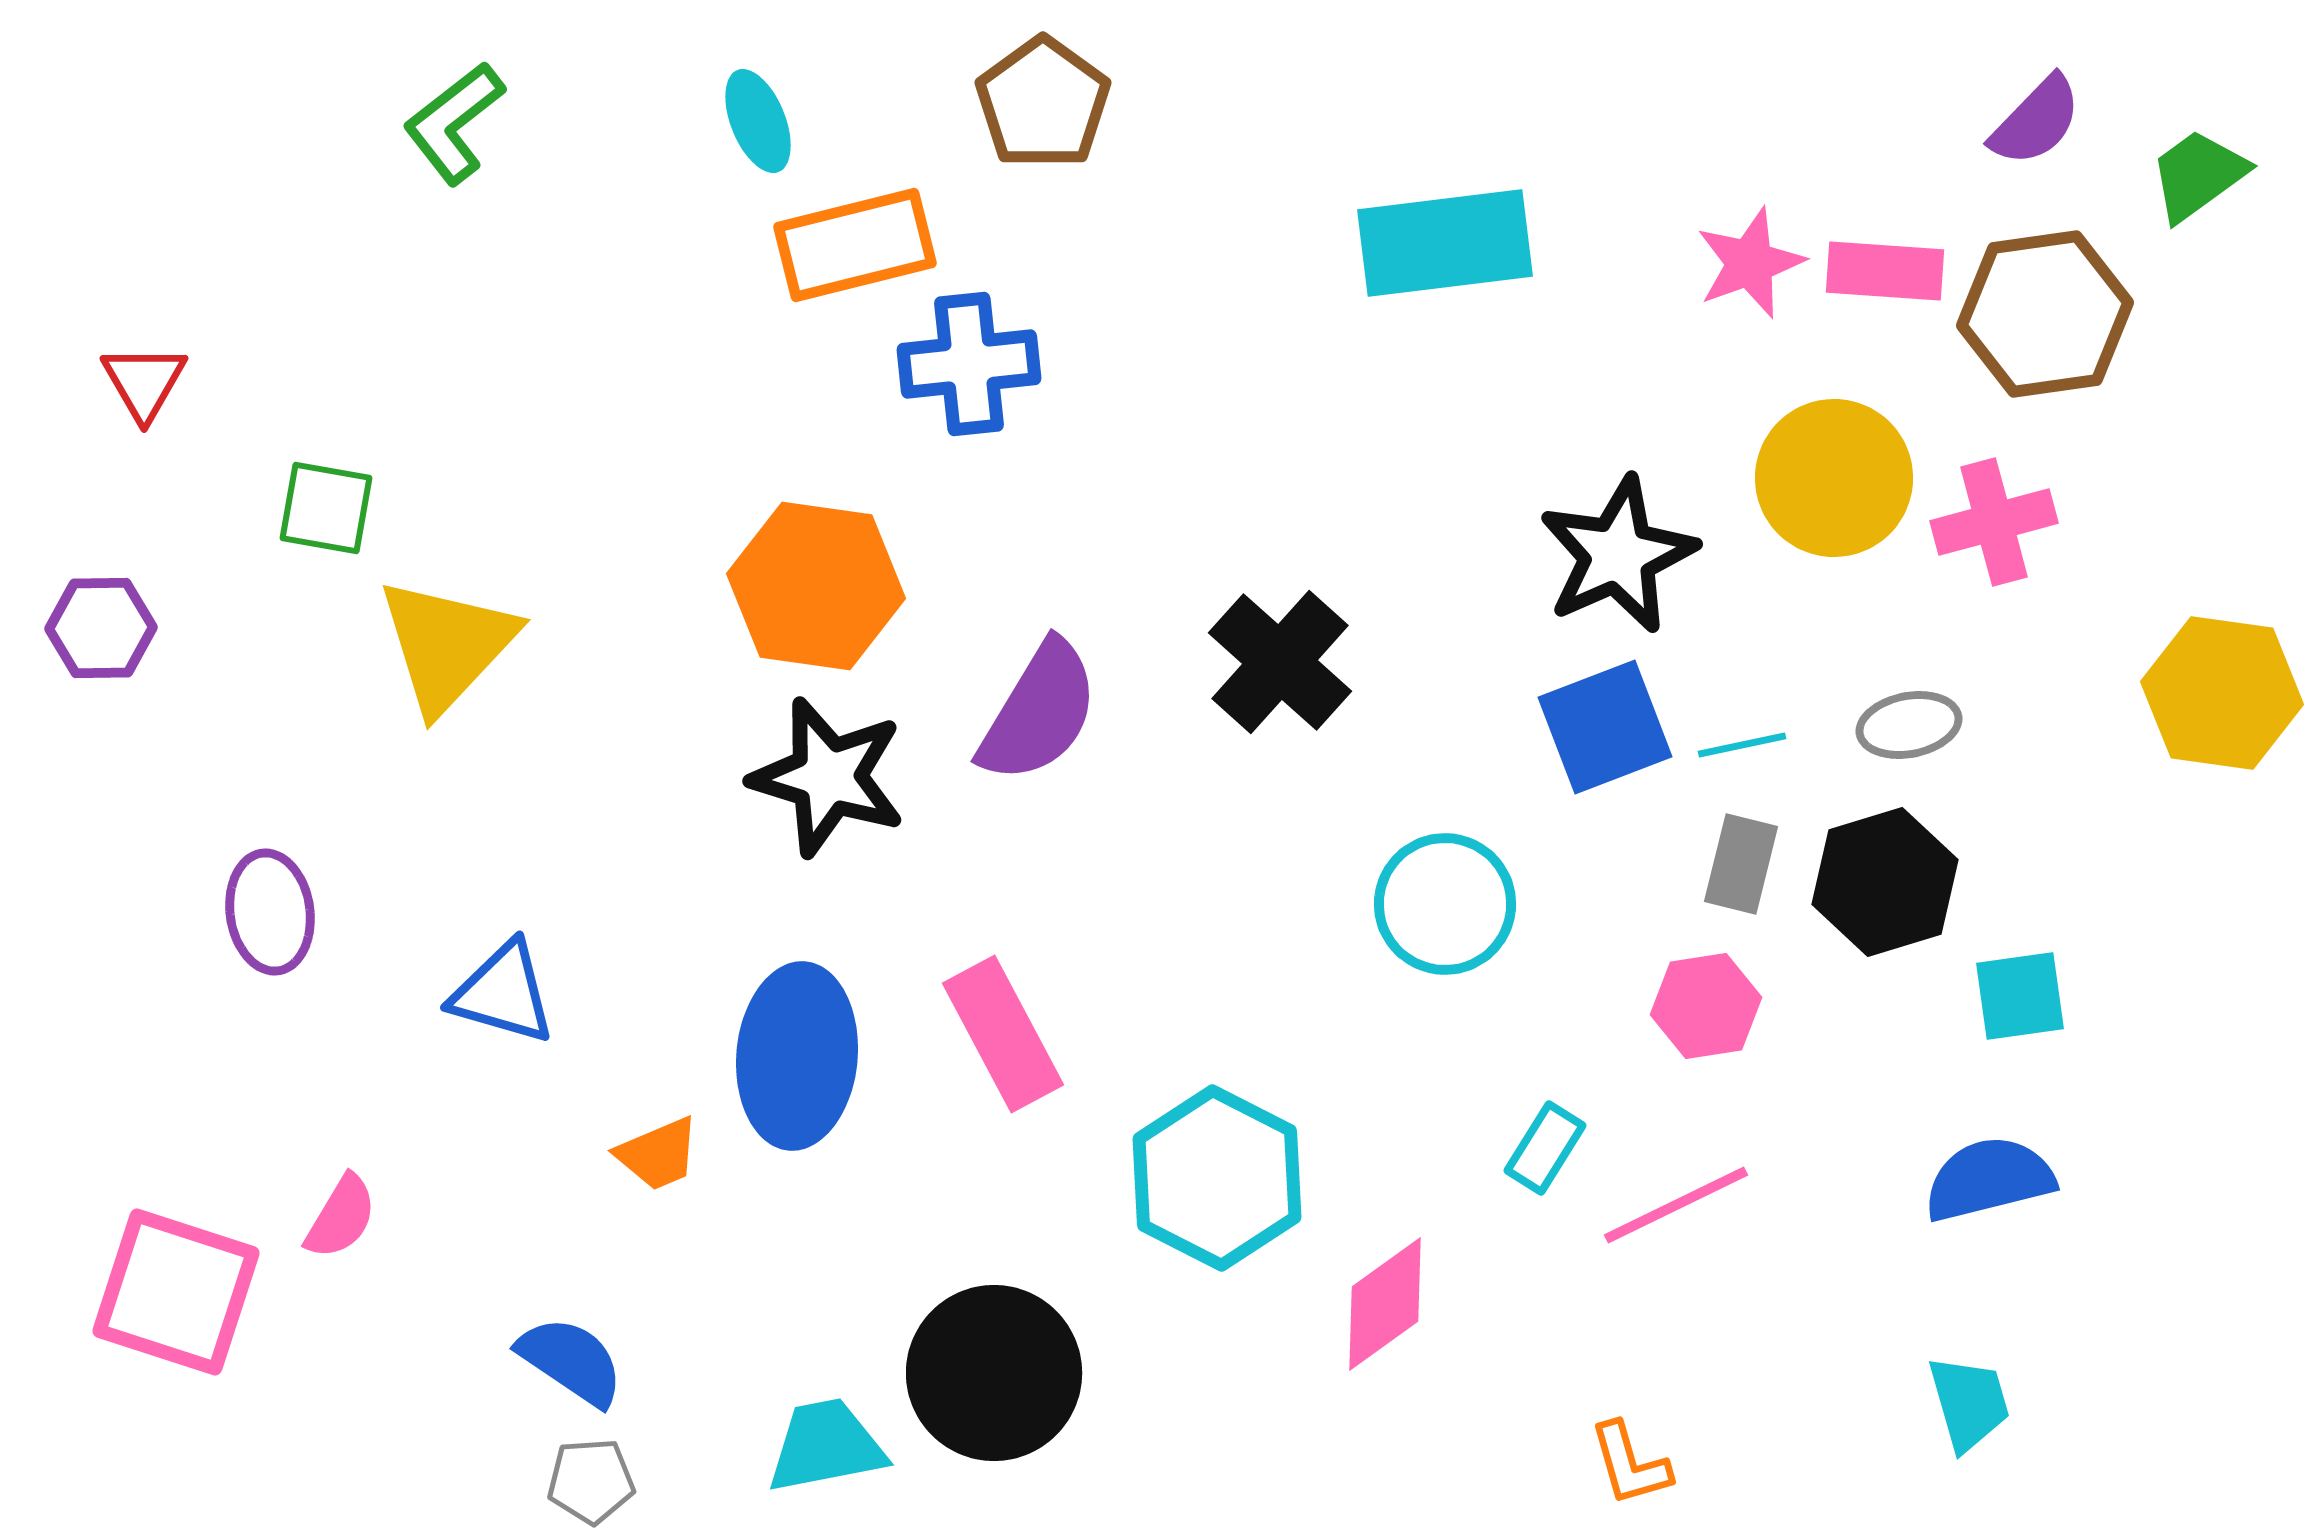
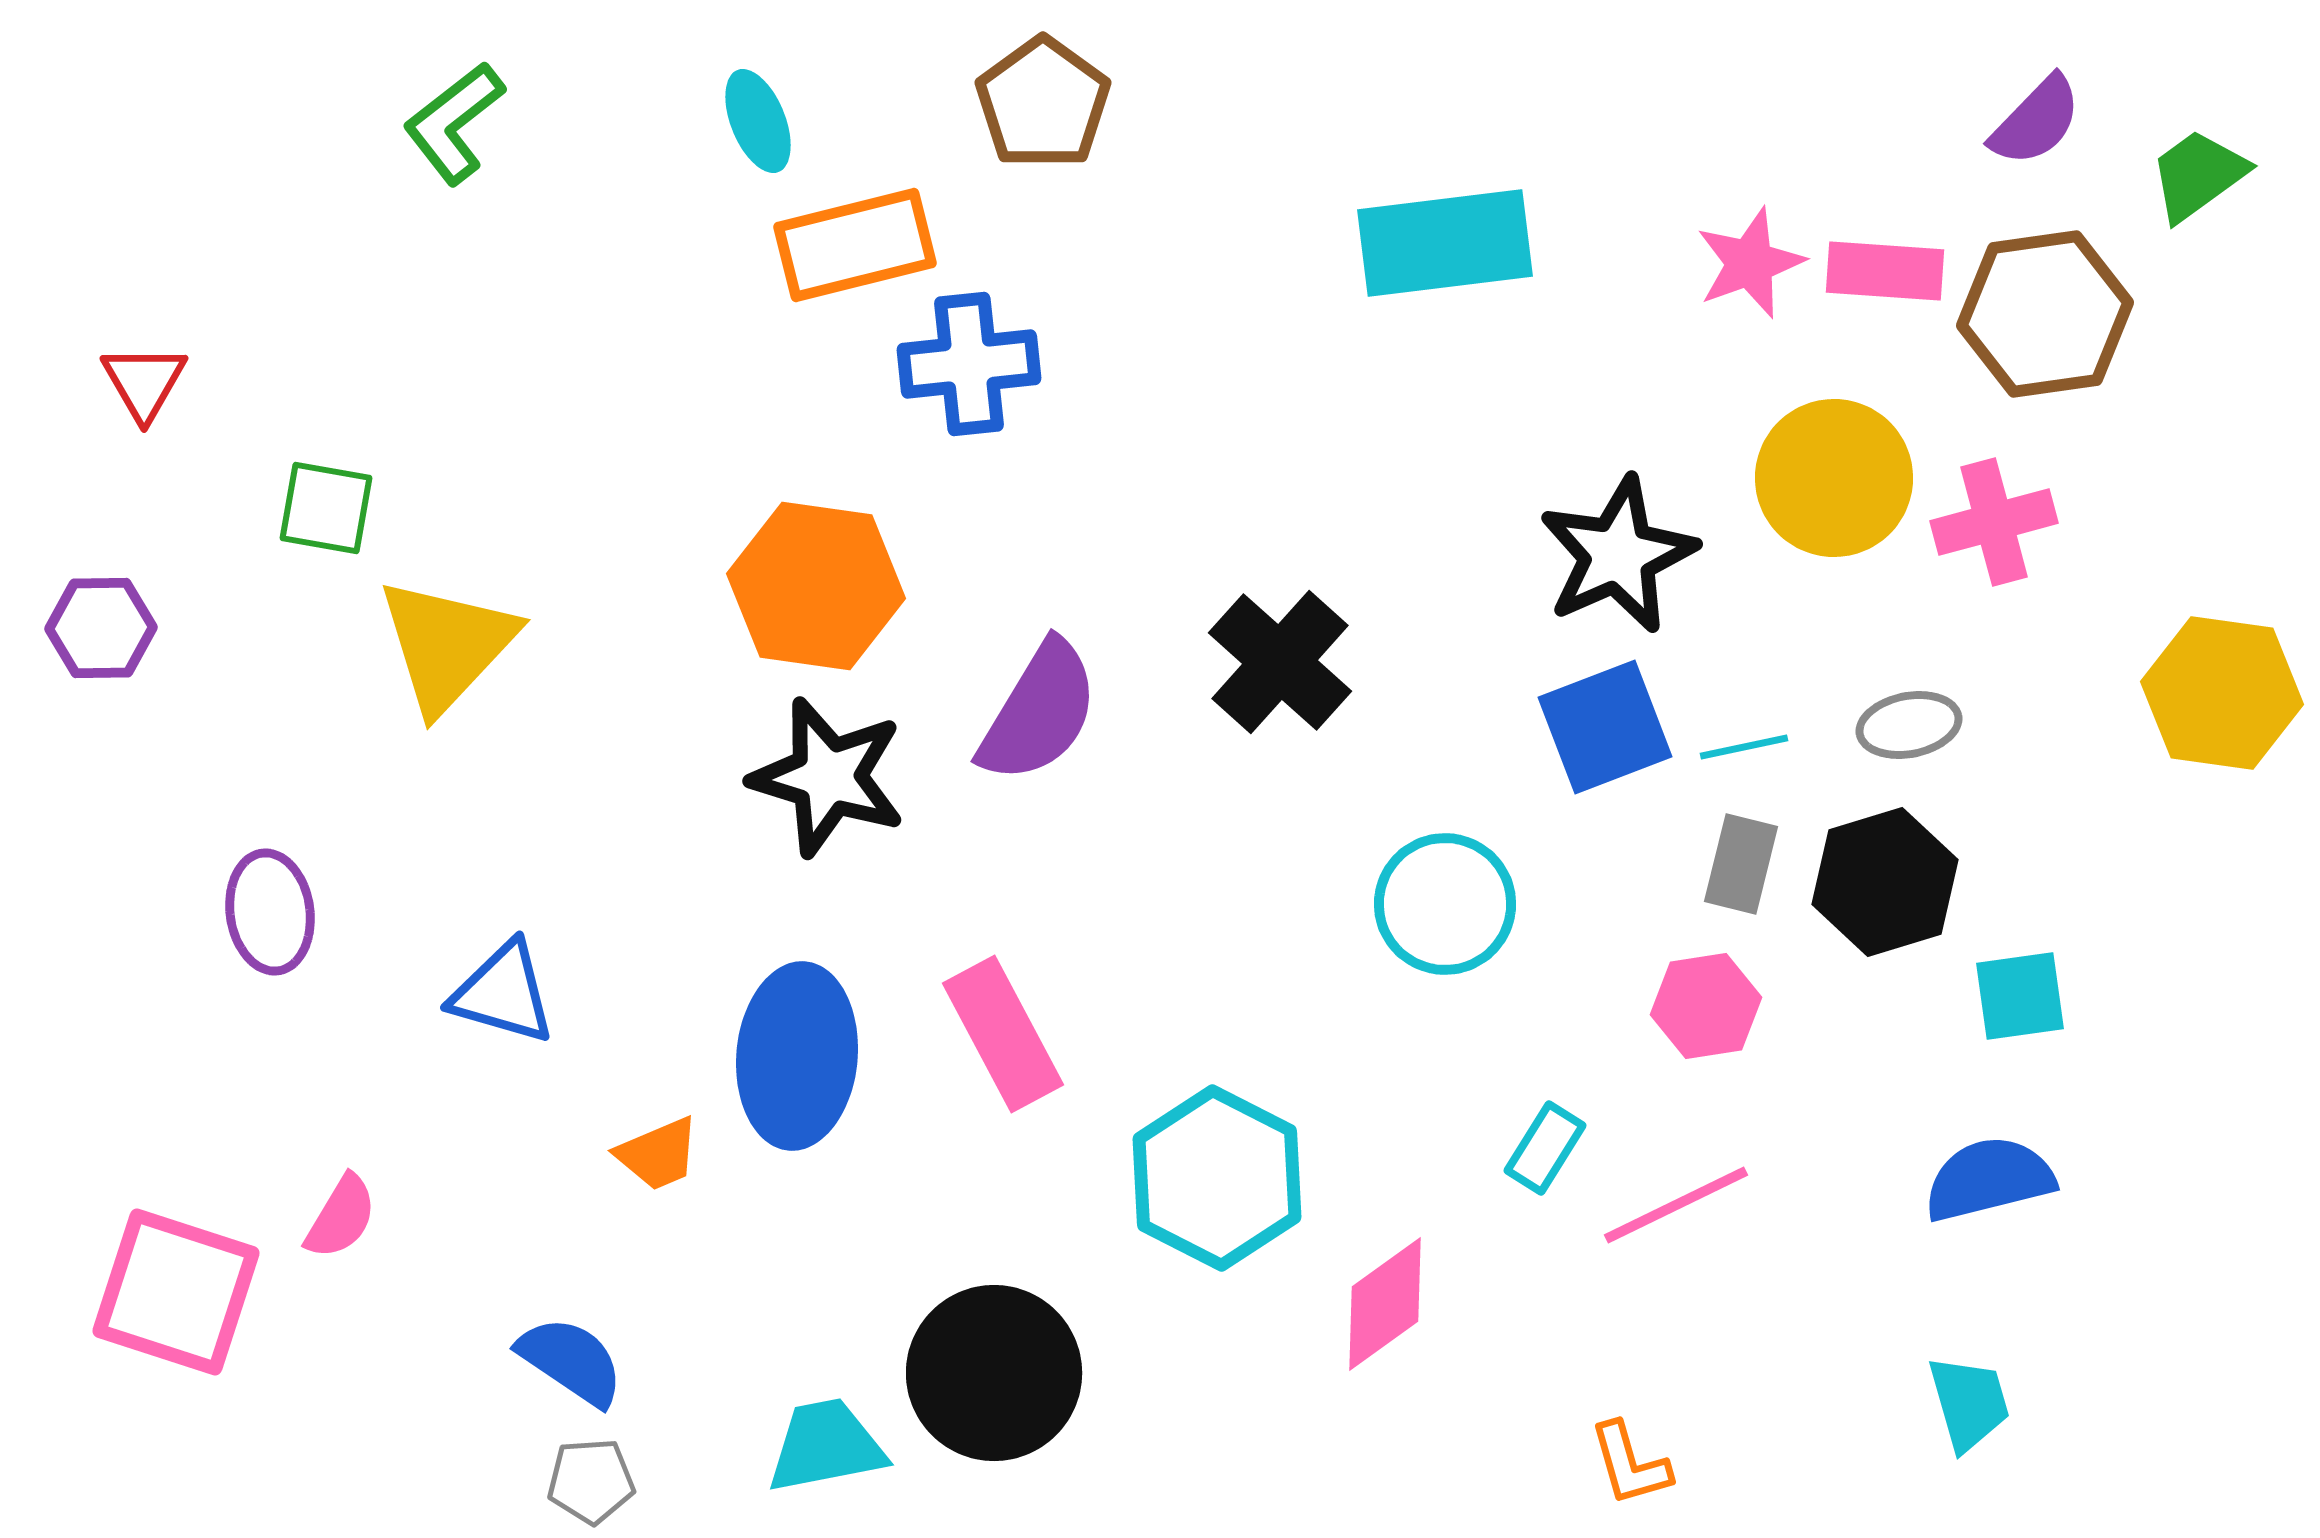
cyan line at (1742, 745): moved 2 px right, 2 px down
